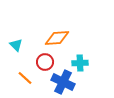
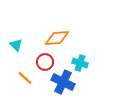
cyan cross: rotated 21 degrees clockwise
